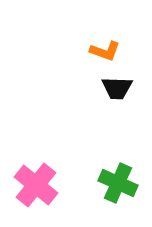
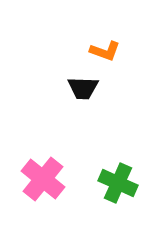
black trapezoid: moved 34 px left
pink cross: moved 7 px right, 6 px up
